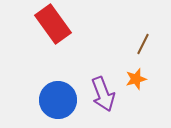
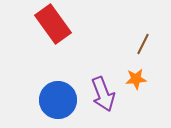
orange star: rotated 10 degrees clockwise
